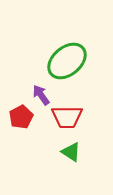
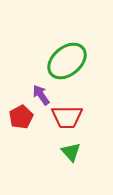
green triangle: rotated 15 degrees clockwise
